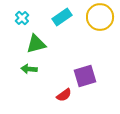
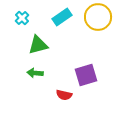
yellow circle: moved 2 px left
green triangle: moved 2 px right, 1 px down
green arrow: moved 6 px right, 4 px down
purple square: moved 1 px right, 1 px up
red semicircle: rotated 49 degrees clockwise
